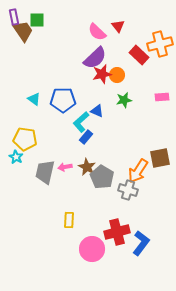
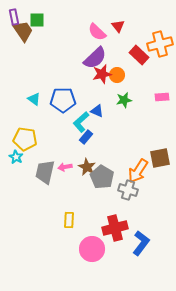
red cross: moved 2 px left, 4 px up
